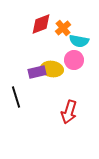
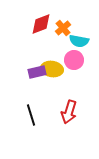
black line: moved 15 px right, 18 px down
